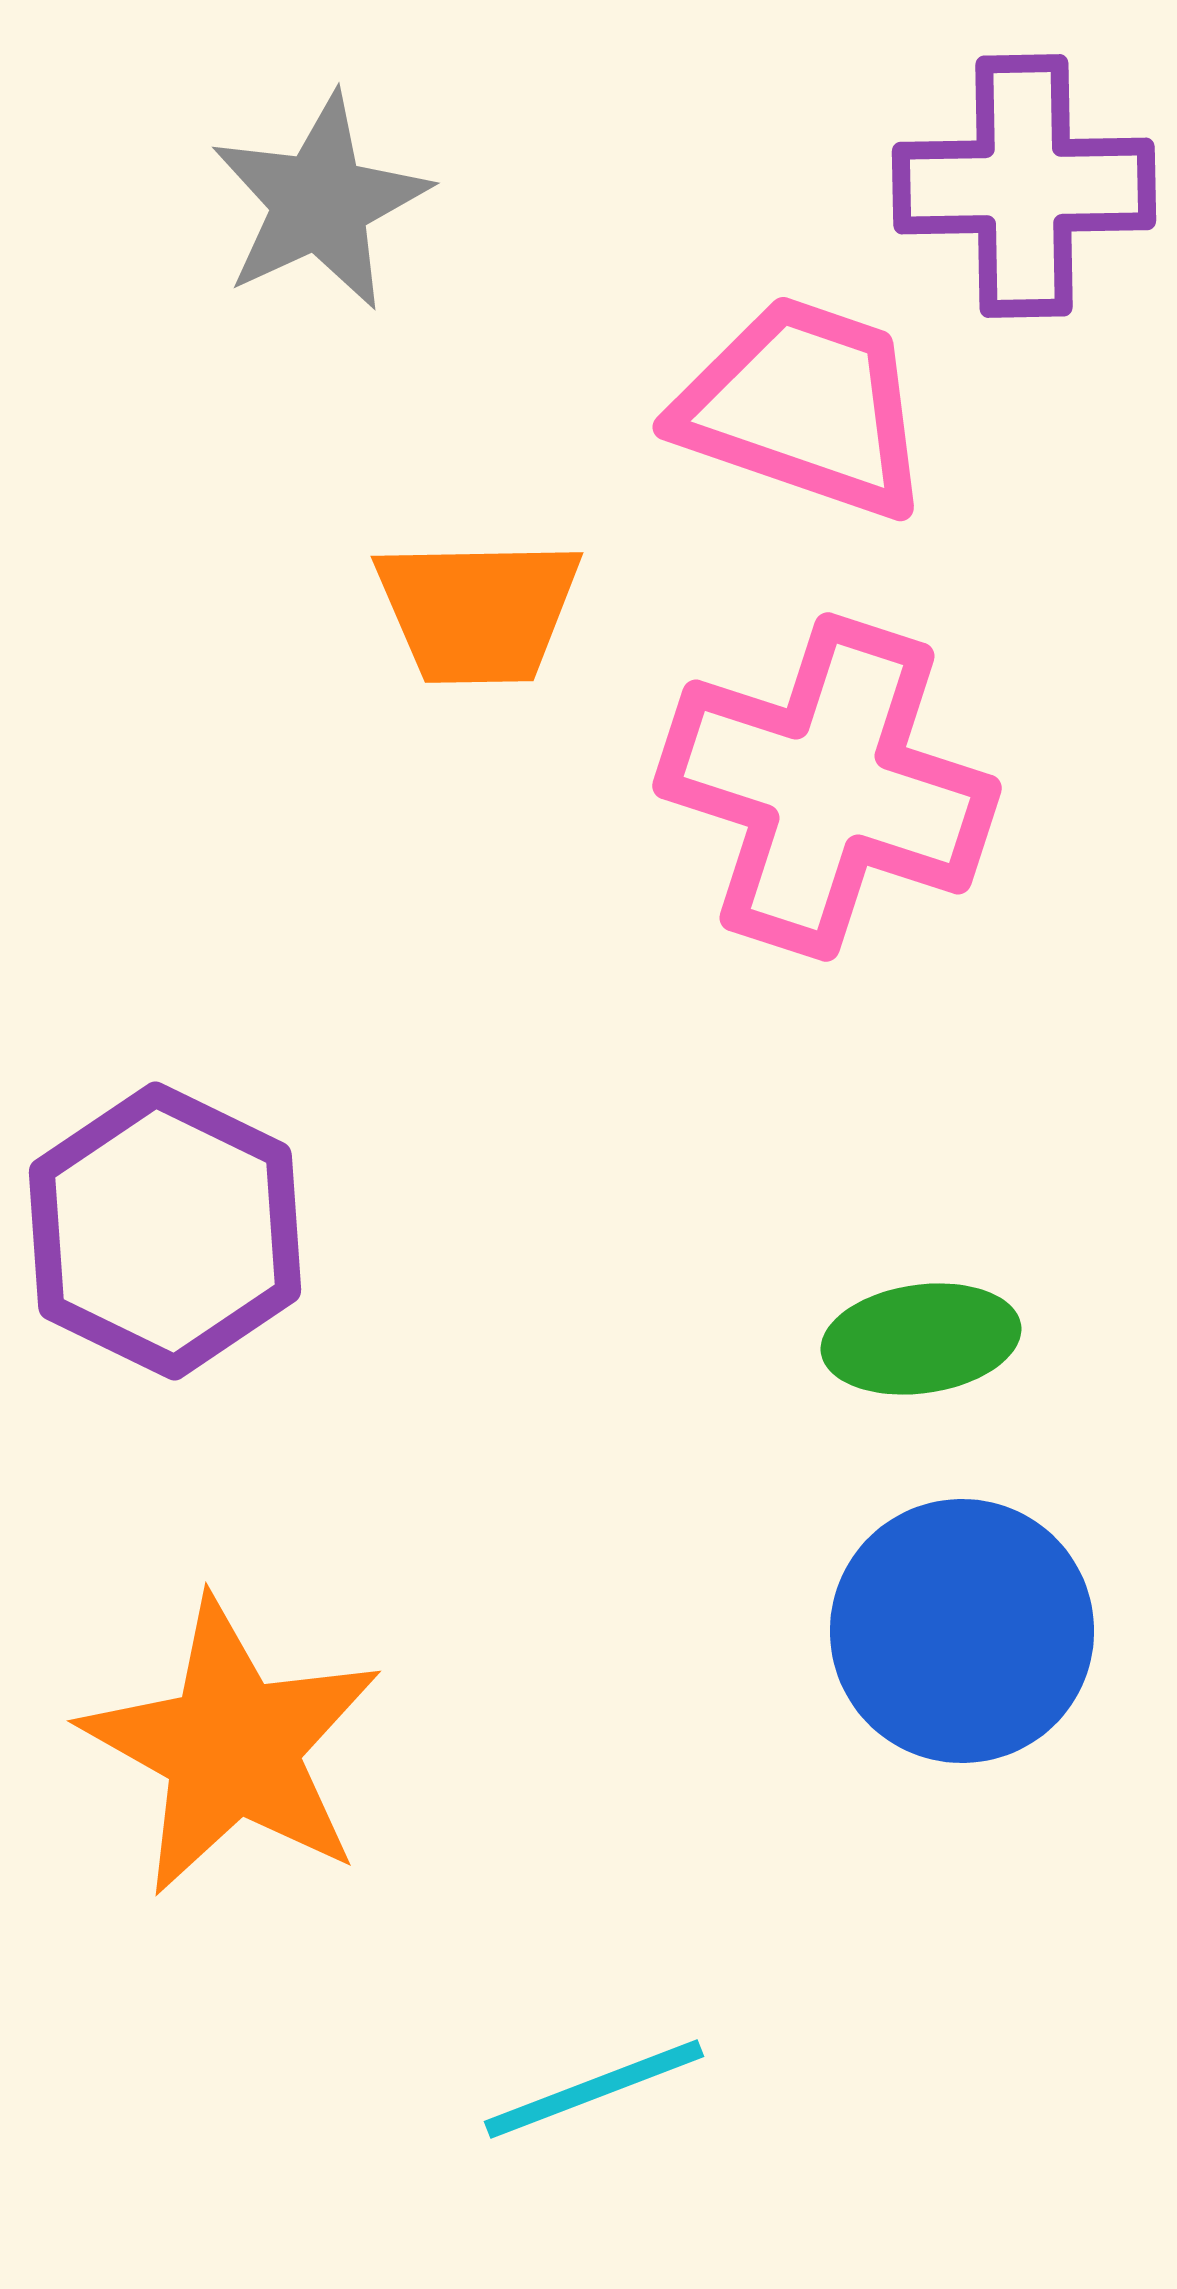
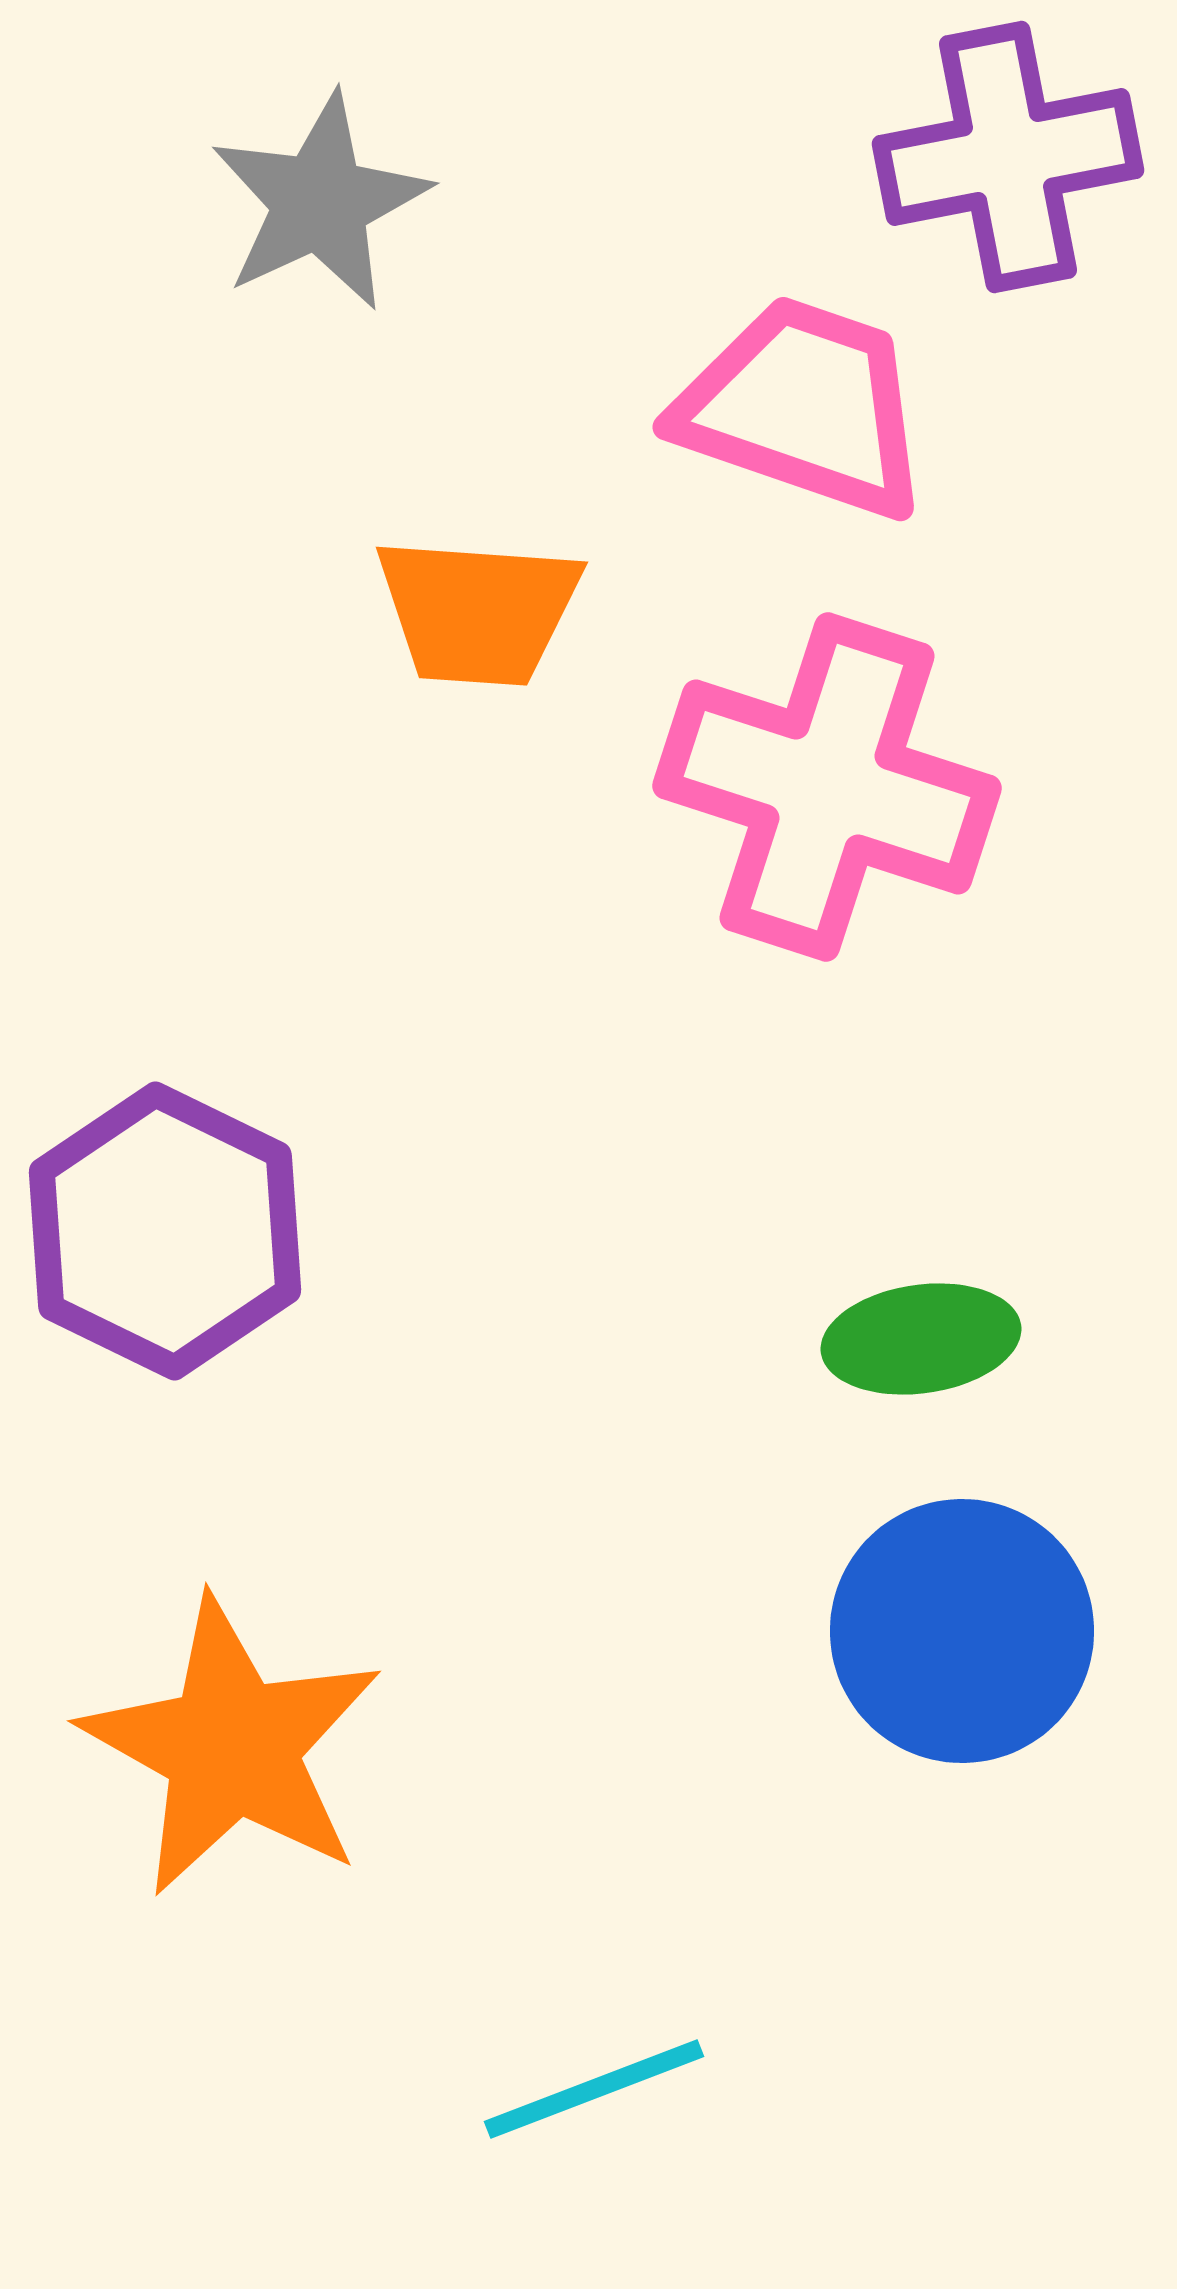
purple cross: moved 16 px left, 29 px up; rotated 10 degrees counterclockwise
orange trapezoid: rotated 5 degrees clockwise
